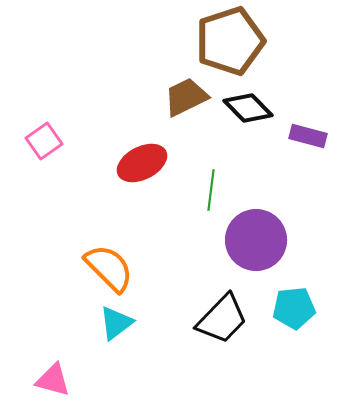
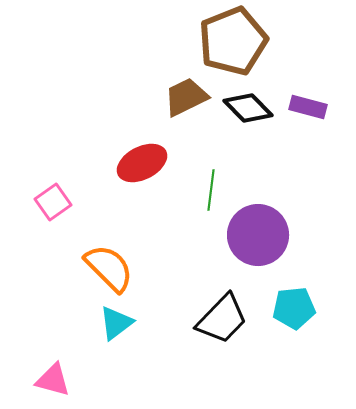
brown pentagon: moved 3 px right; rotated 4 degrees counterclockwise
purple rectangle: moved 29 px up
pink square: moved 9 px right, 61 px down
purple circle: moved 2 px right, 5 px up
